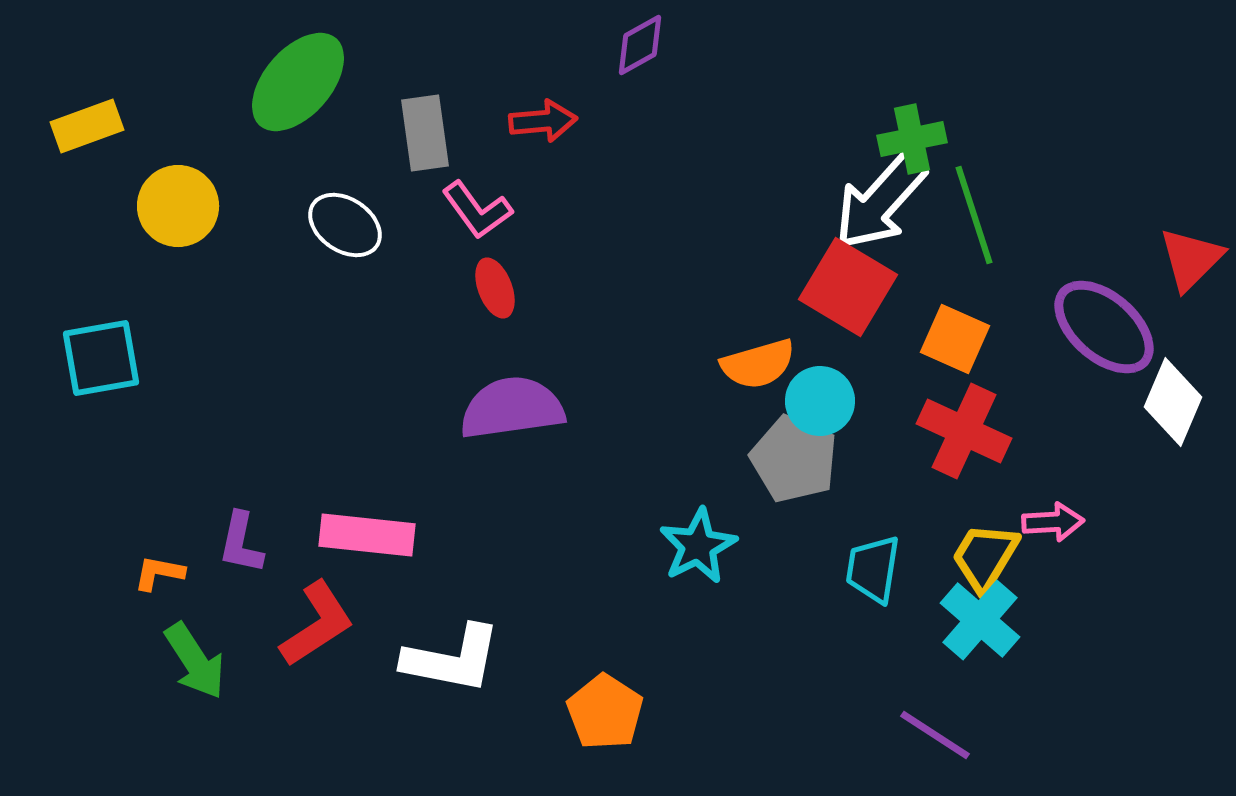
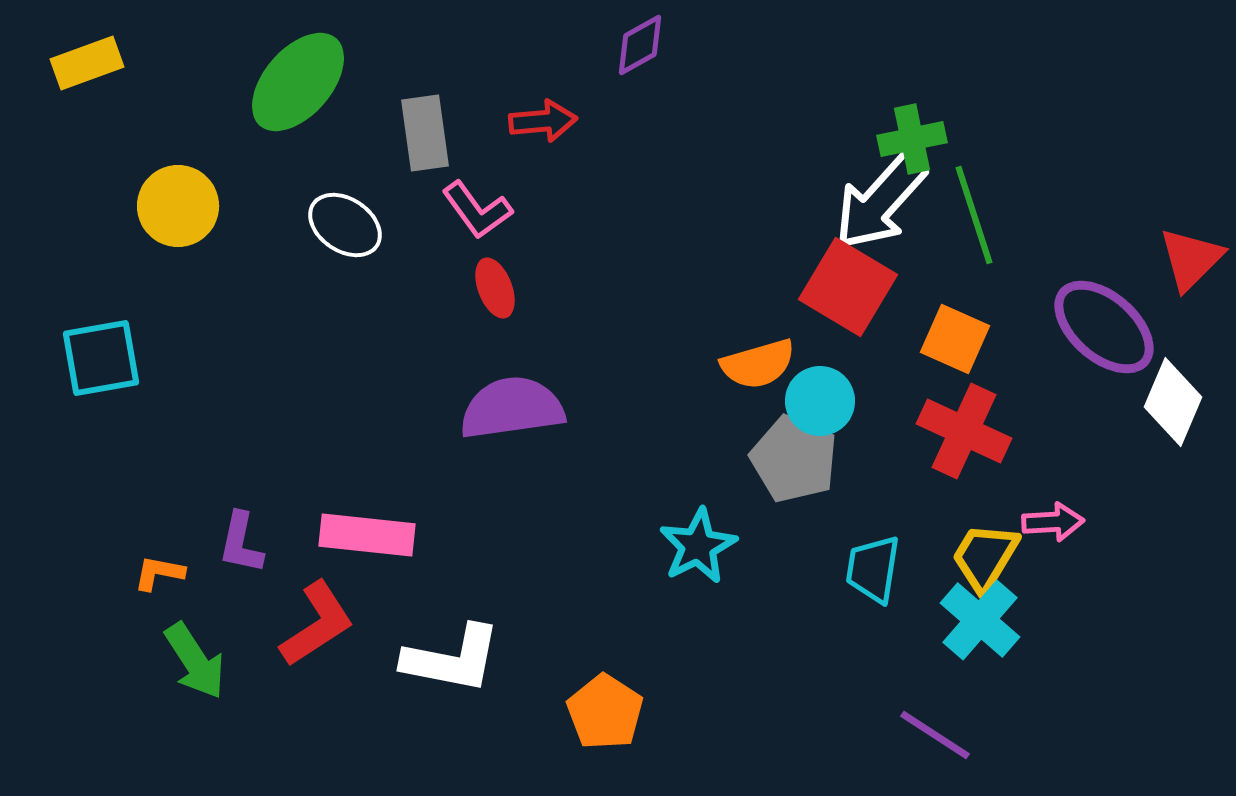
yellow rectangle: moved 63 px up
